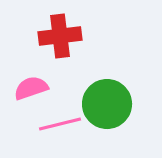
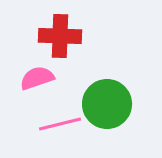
red cross: rotated 9 degrees clockwise
pink semicircle: moved 6 px right, 10 px up
